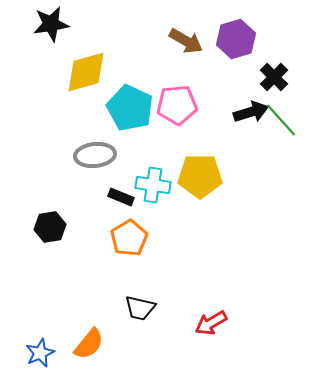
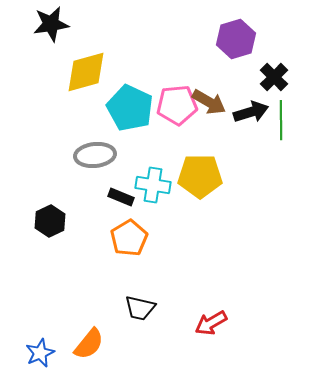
brown arrow: moved 23 px right, 61 px down
green line: rotated 42 degrees clockwise
black hexagon: moved 6 px up; rotated 16 degrees counterclockwise
